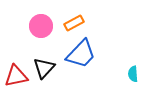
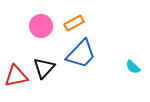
cyan semicircle: moved 7 px up; rotated 42 degrees counterclockwise
